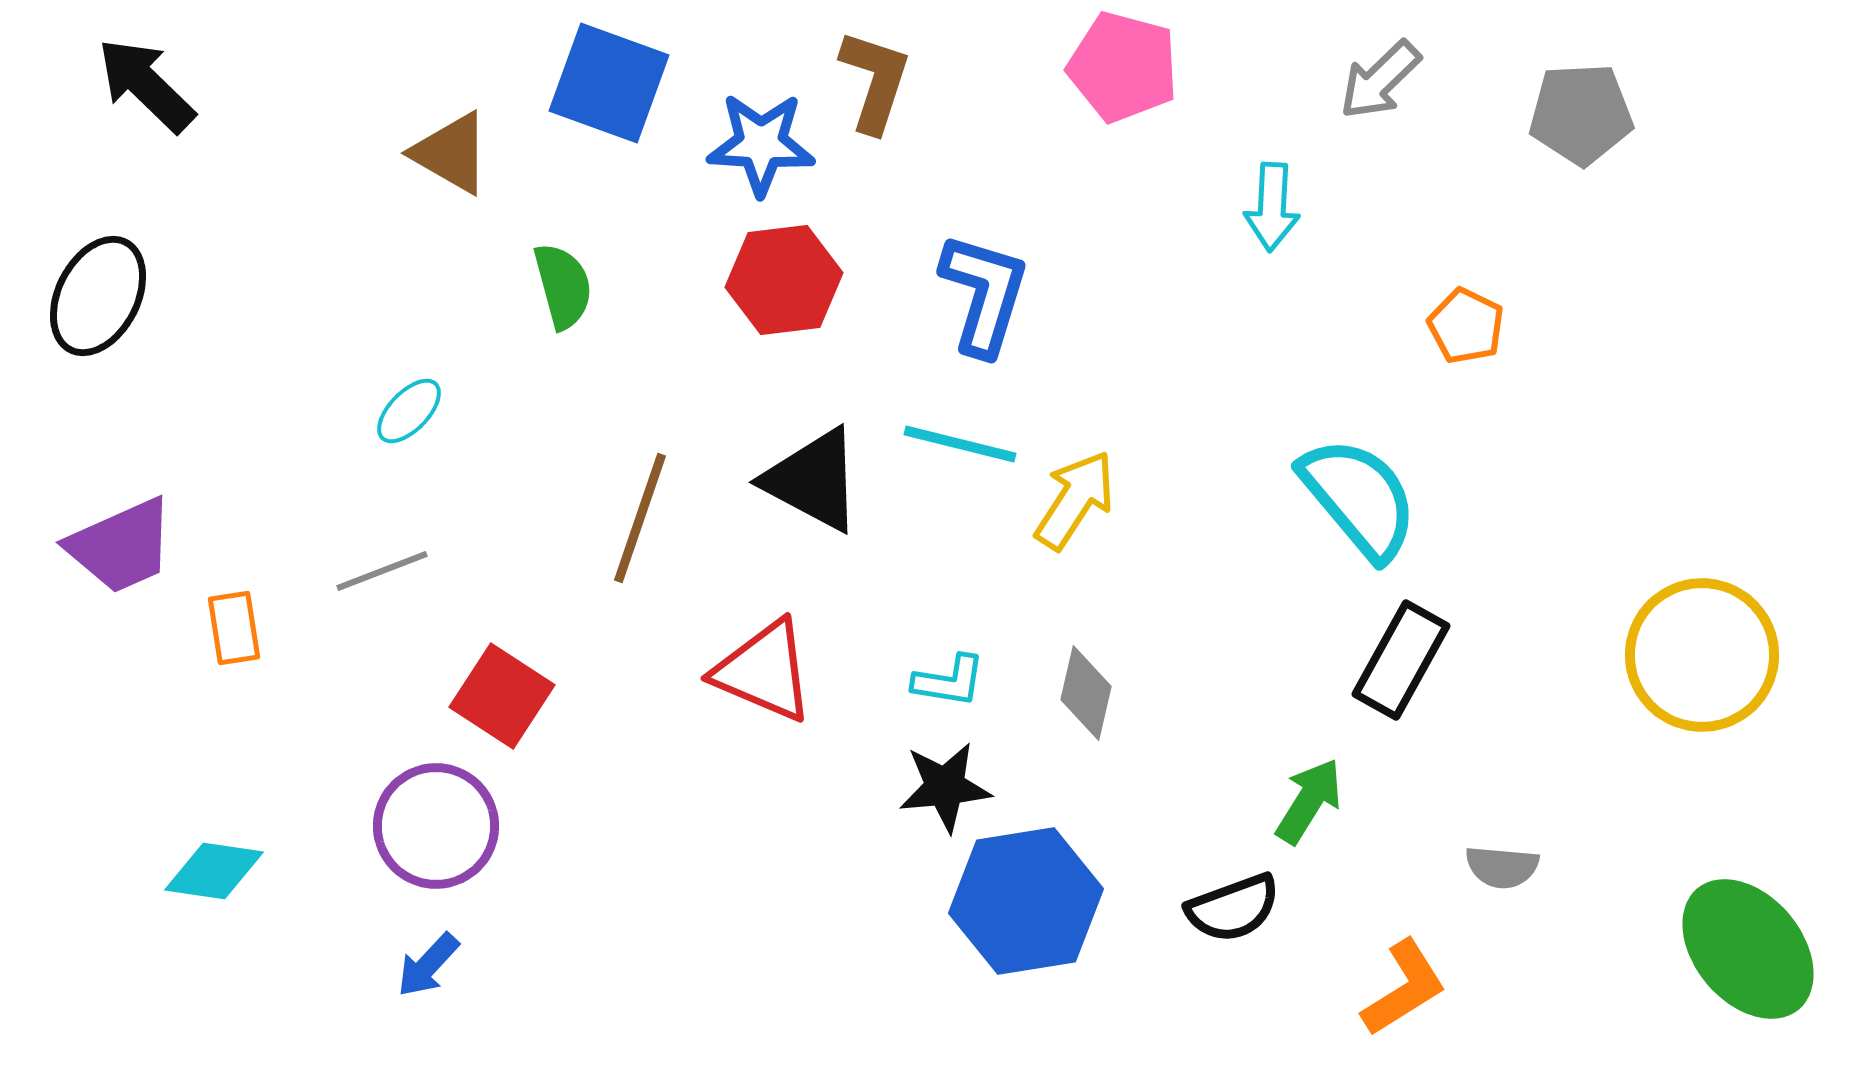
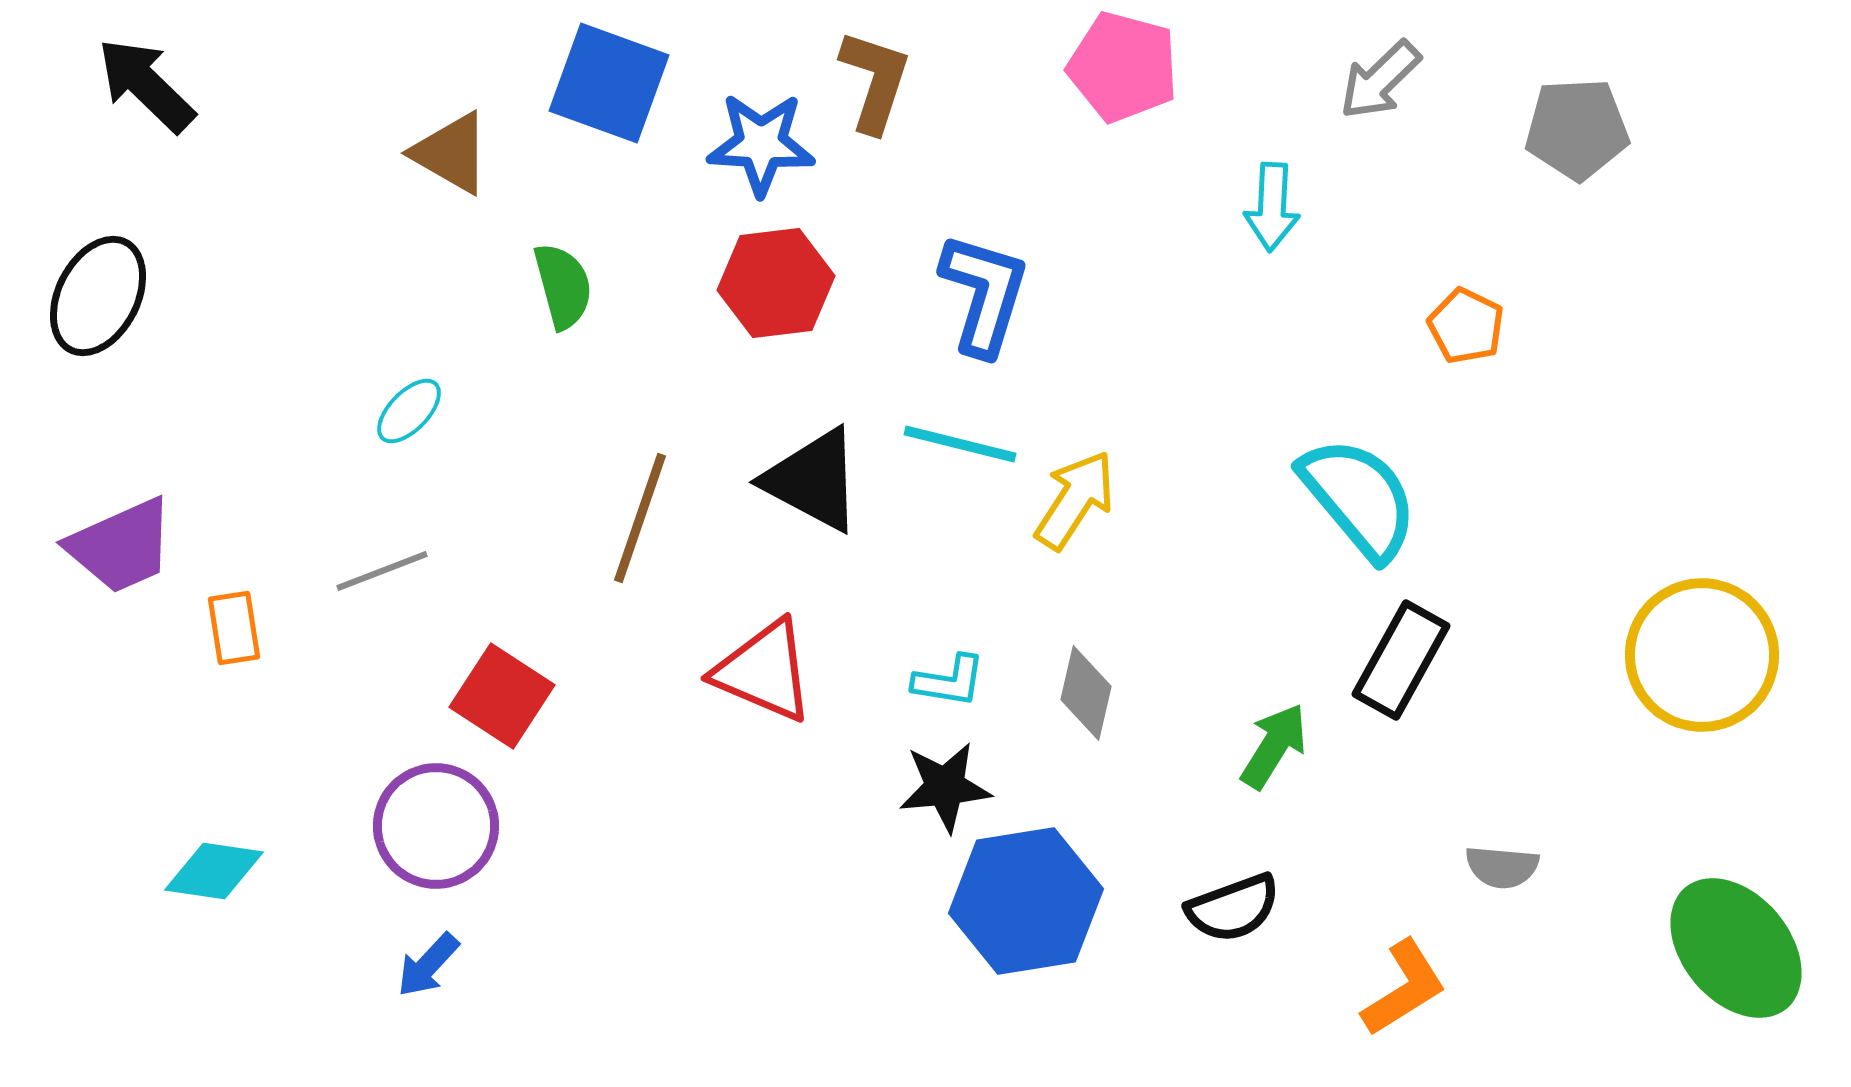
gray pentagon: moved 4 px left, 15 px down
red hexagon: moved 8 px left, 3 px down
green arrow: moved 35 px left, 55 px up
green ellipse: moved 12 px left, 1 px up
